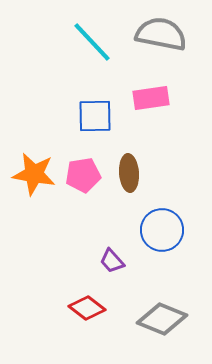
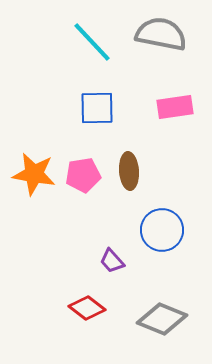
pink rectangle: moved 24 px right, 9 px down
blue square: moved 2 px right, 8 px up
brown ellipse: moved 2 px up
